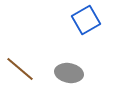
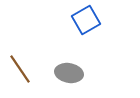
brown line: rotated 16 degrees clockwise
